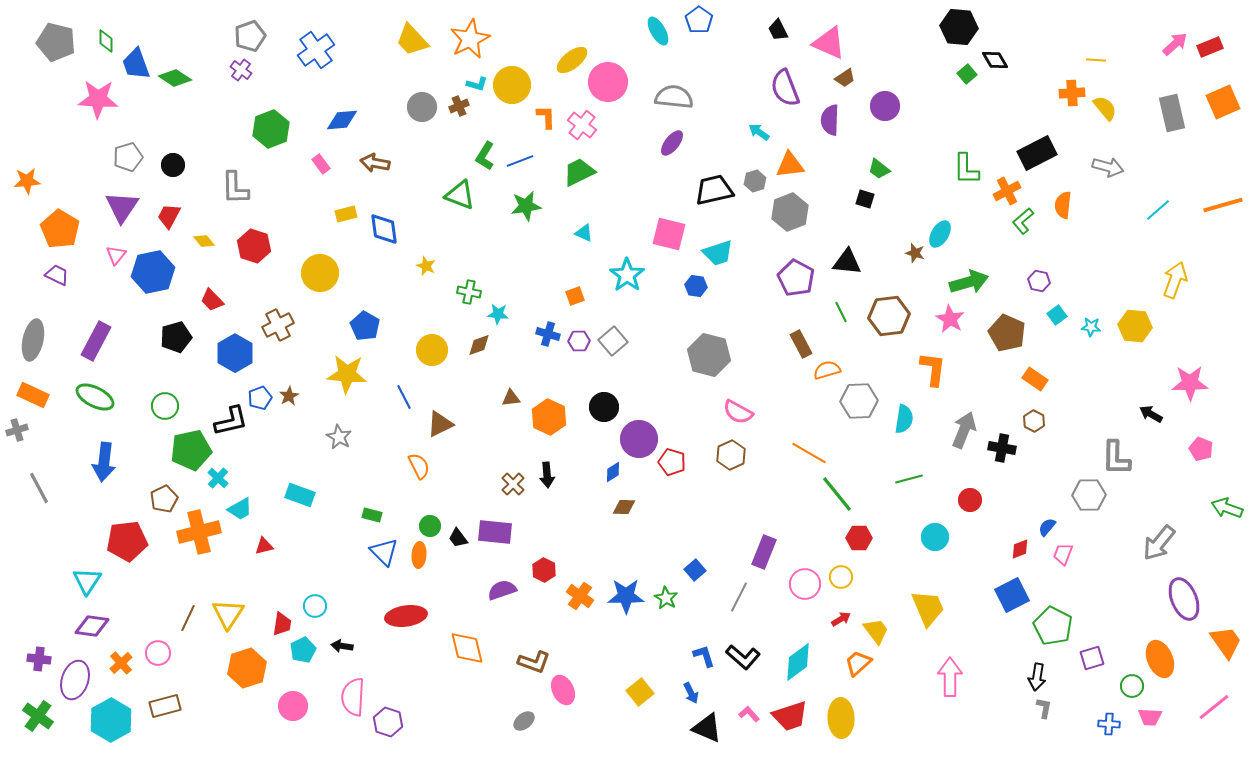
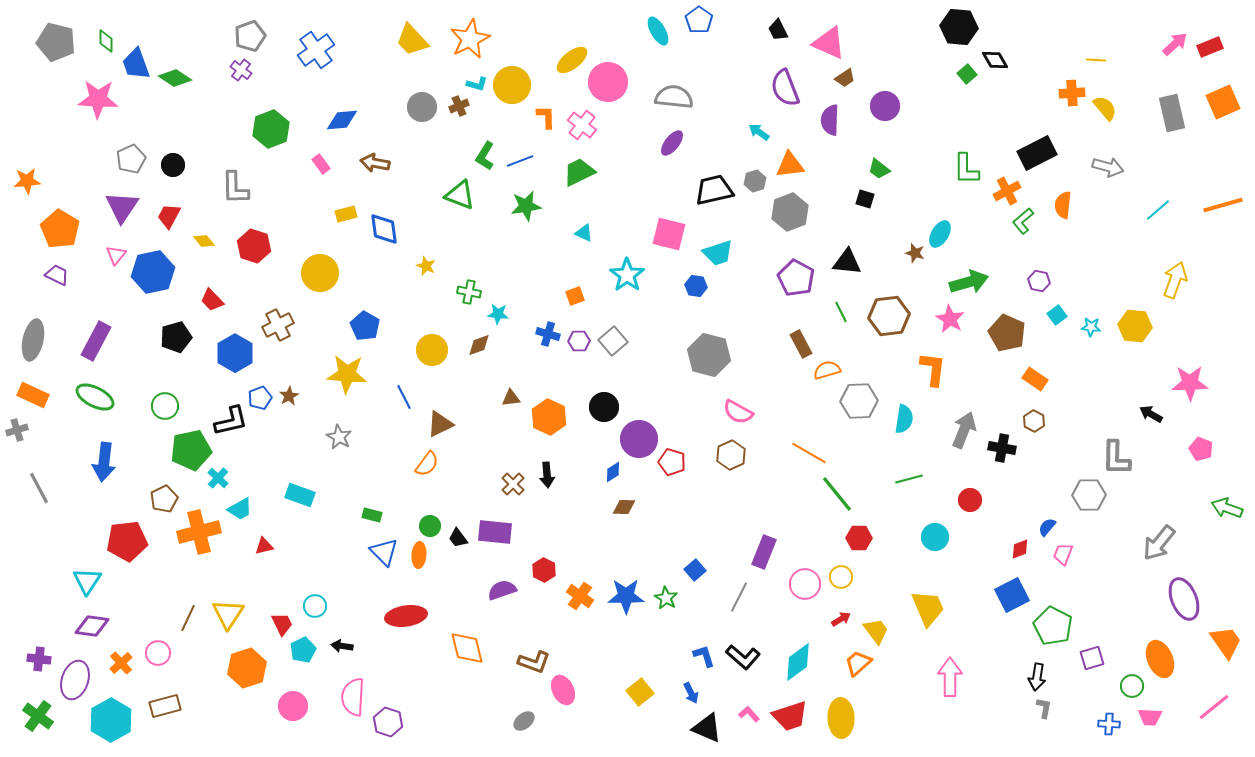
gray pentagon at (128, 157): moved 3 px right, 2 px down; rotated 8 degrees counterclockwise
orange semicircle at (419, 466): moved 8 px right, 2 px up; rotated 64 degrees clockwise
red trapezoid at (282, 624): rotated 35 degrees counterclockwise
